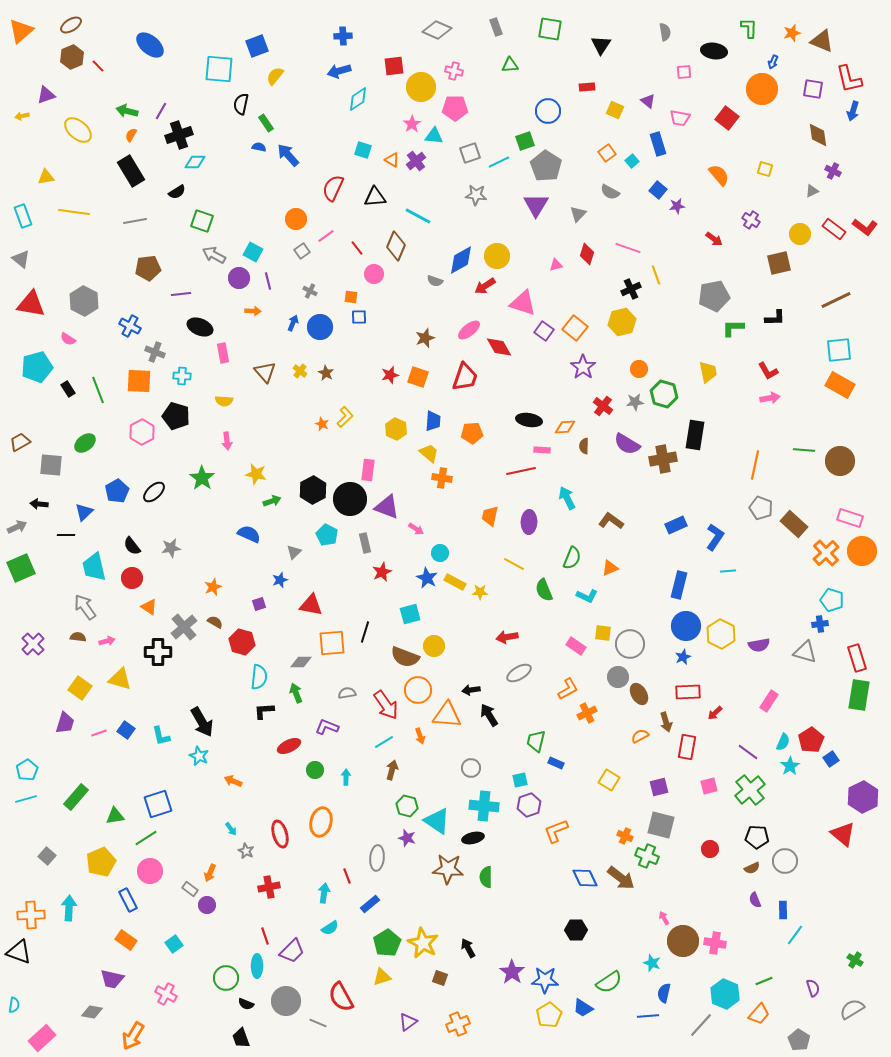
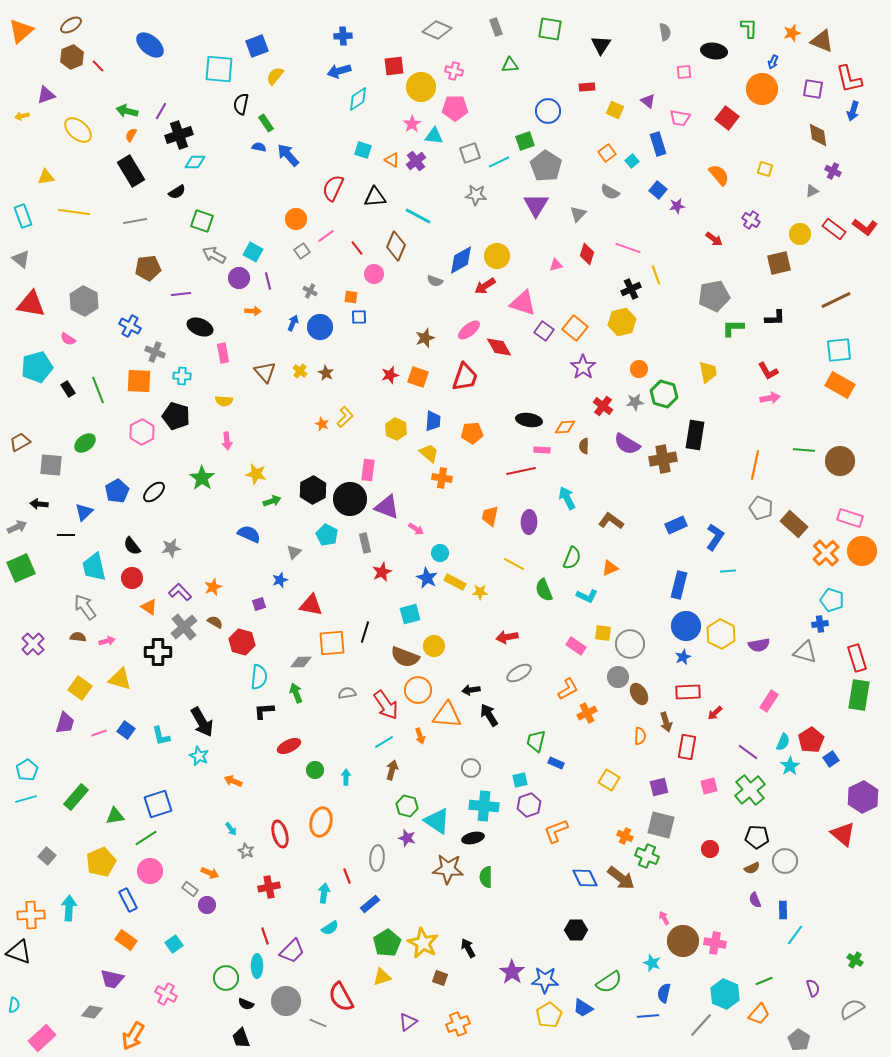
purple L-shape at (327, 727): moved 147 px left, 135 px up; rotated 25 degrees clockwise
orange semicircle at (640, 736): rotated 120 degrees clockwise
orange arrow at (210, 873): rotated 90 degrees counterclockwise
